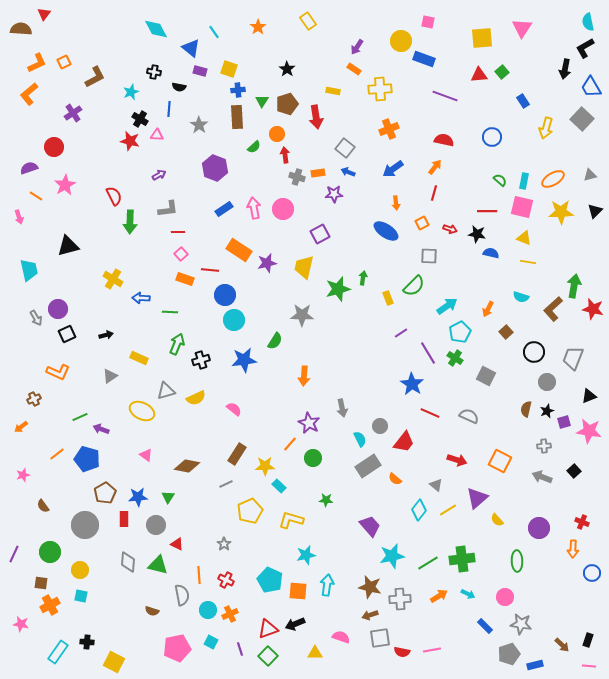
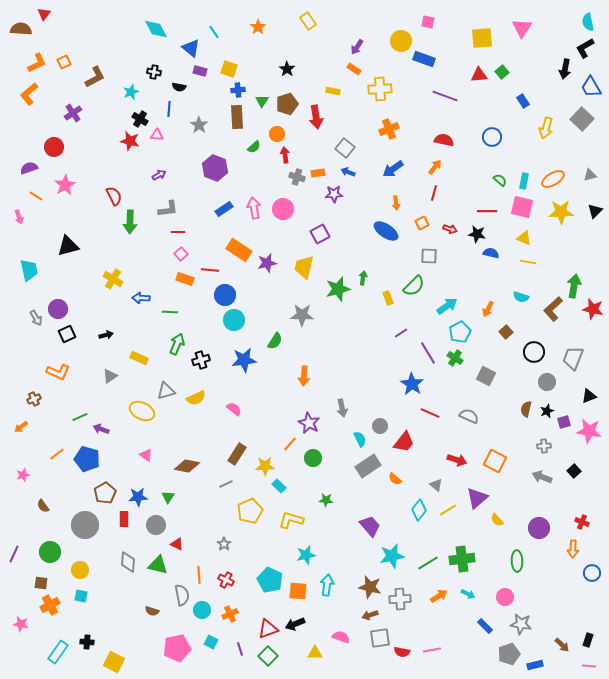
orange square at (500, 461): moved 5 px left
cyan circle at (208, 610): moved 6 px left
